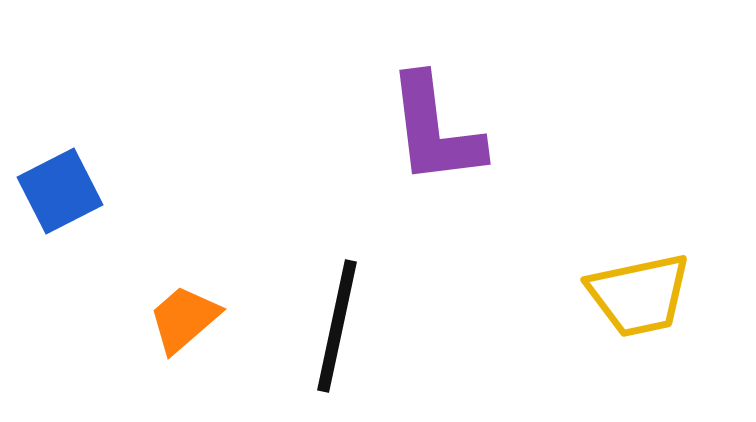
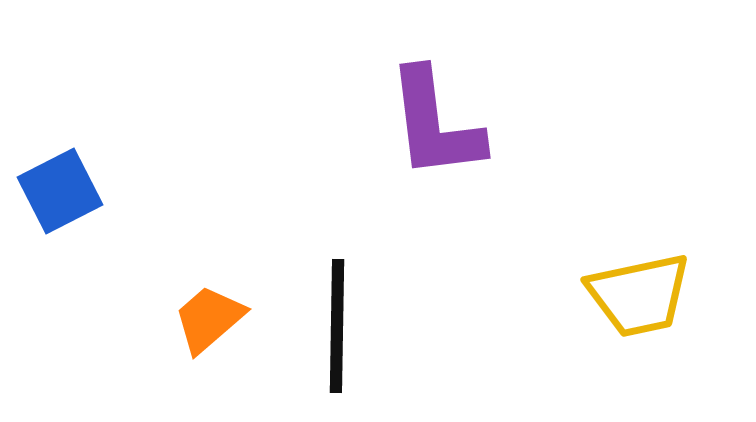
purple L-shape: moved 6 px up
orange trapezoid: moved 25 px right
black line: rotated 11 degrees counterclockwise
